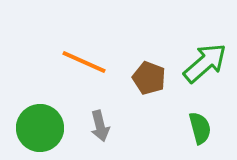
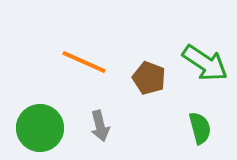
green arrow: rotated 75 degrees clockwise
